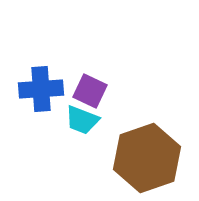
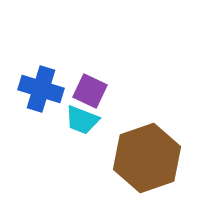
blue cross: rotated 21 degrees clockwise
